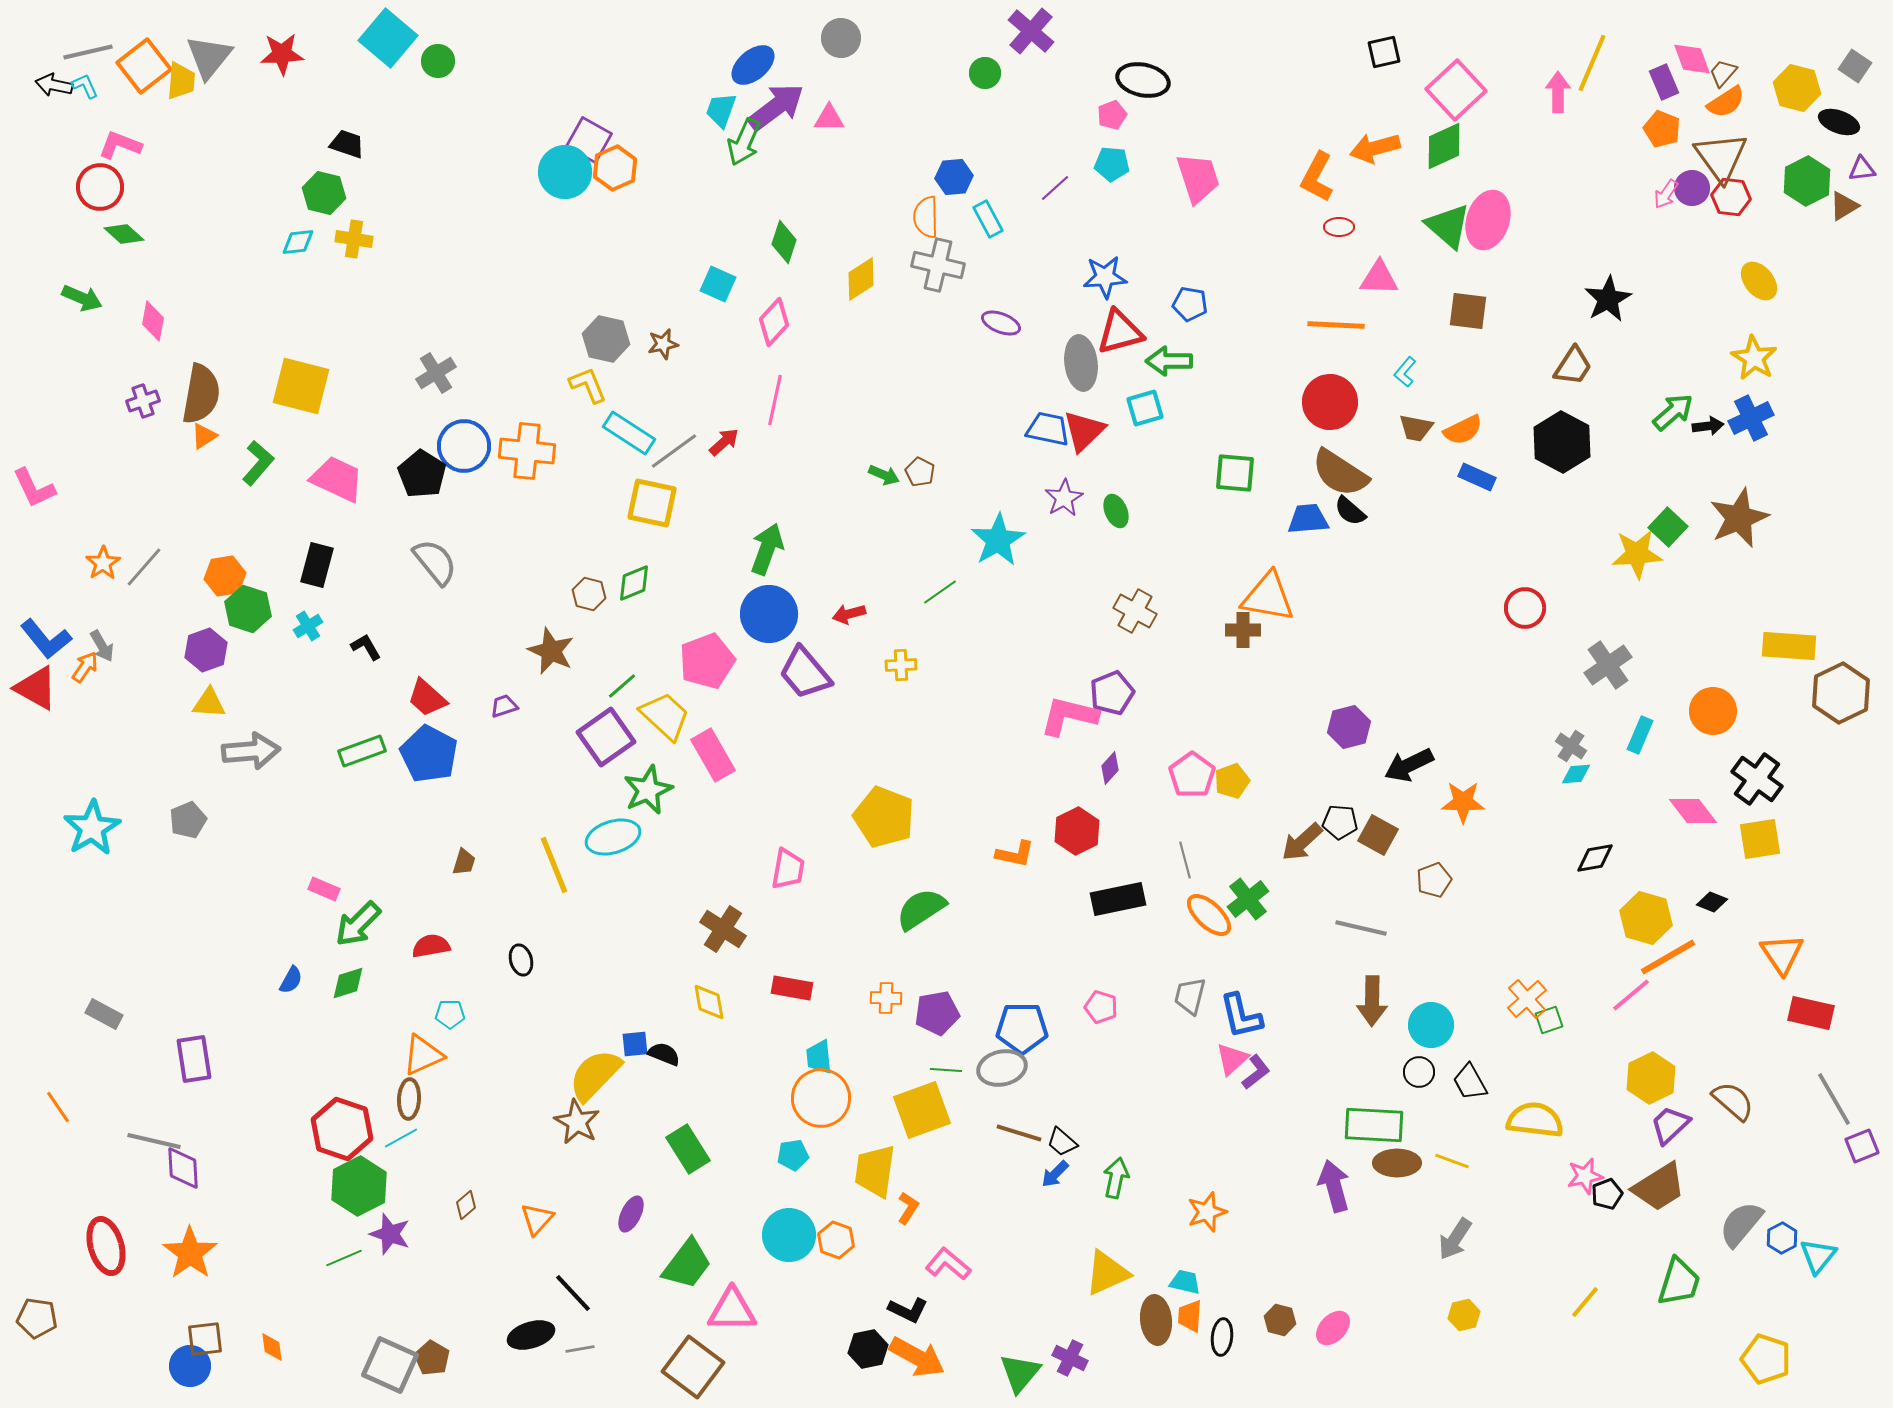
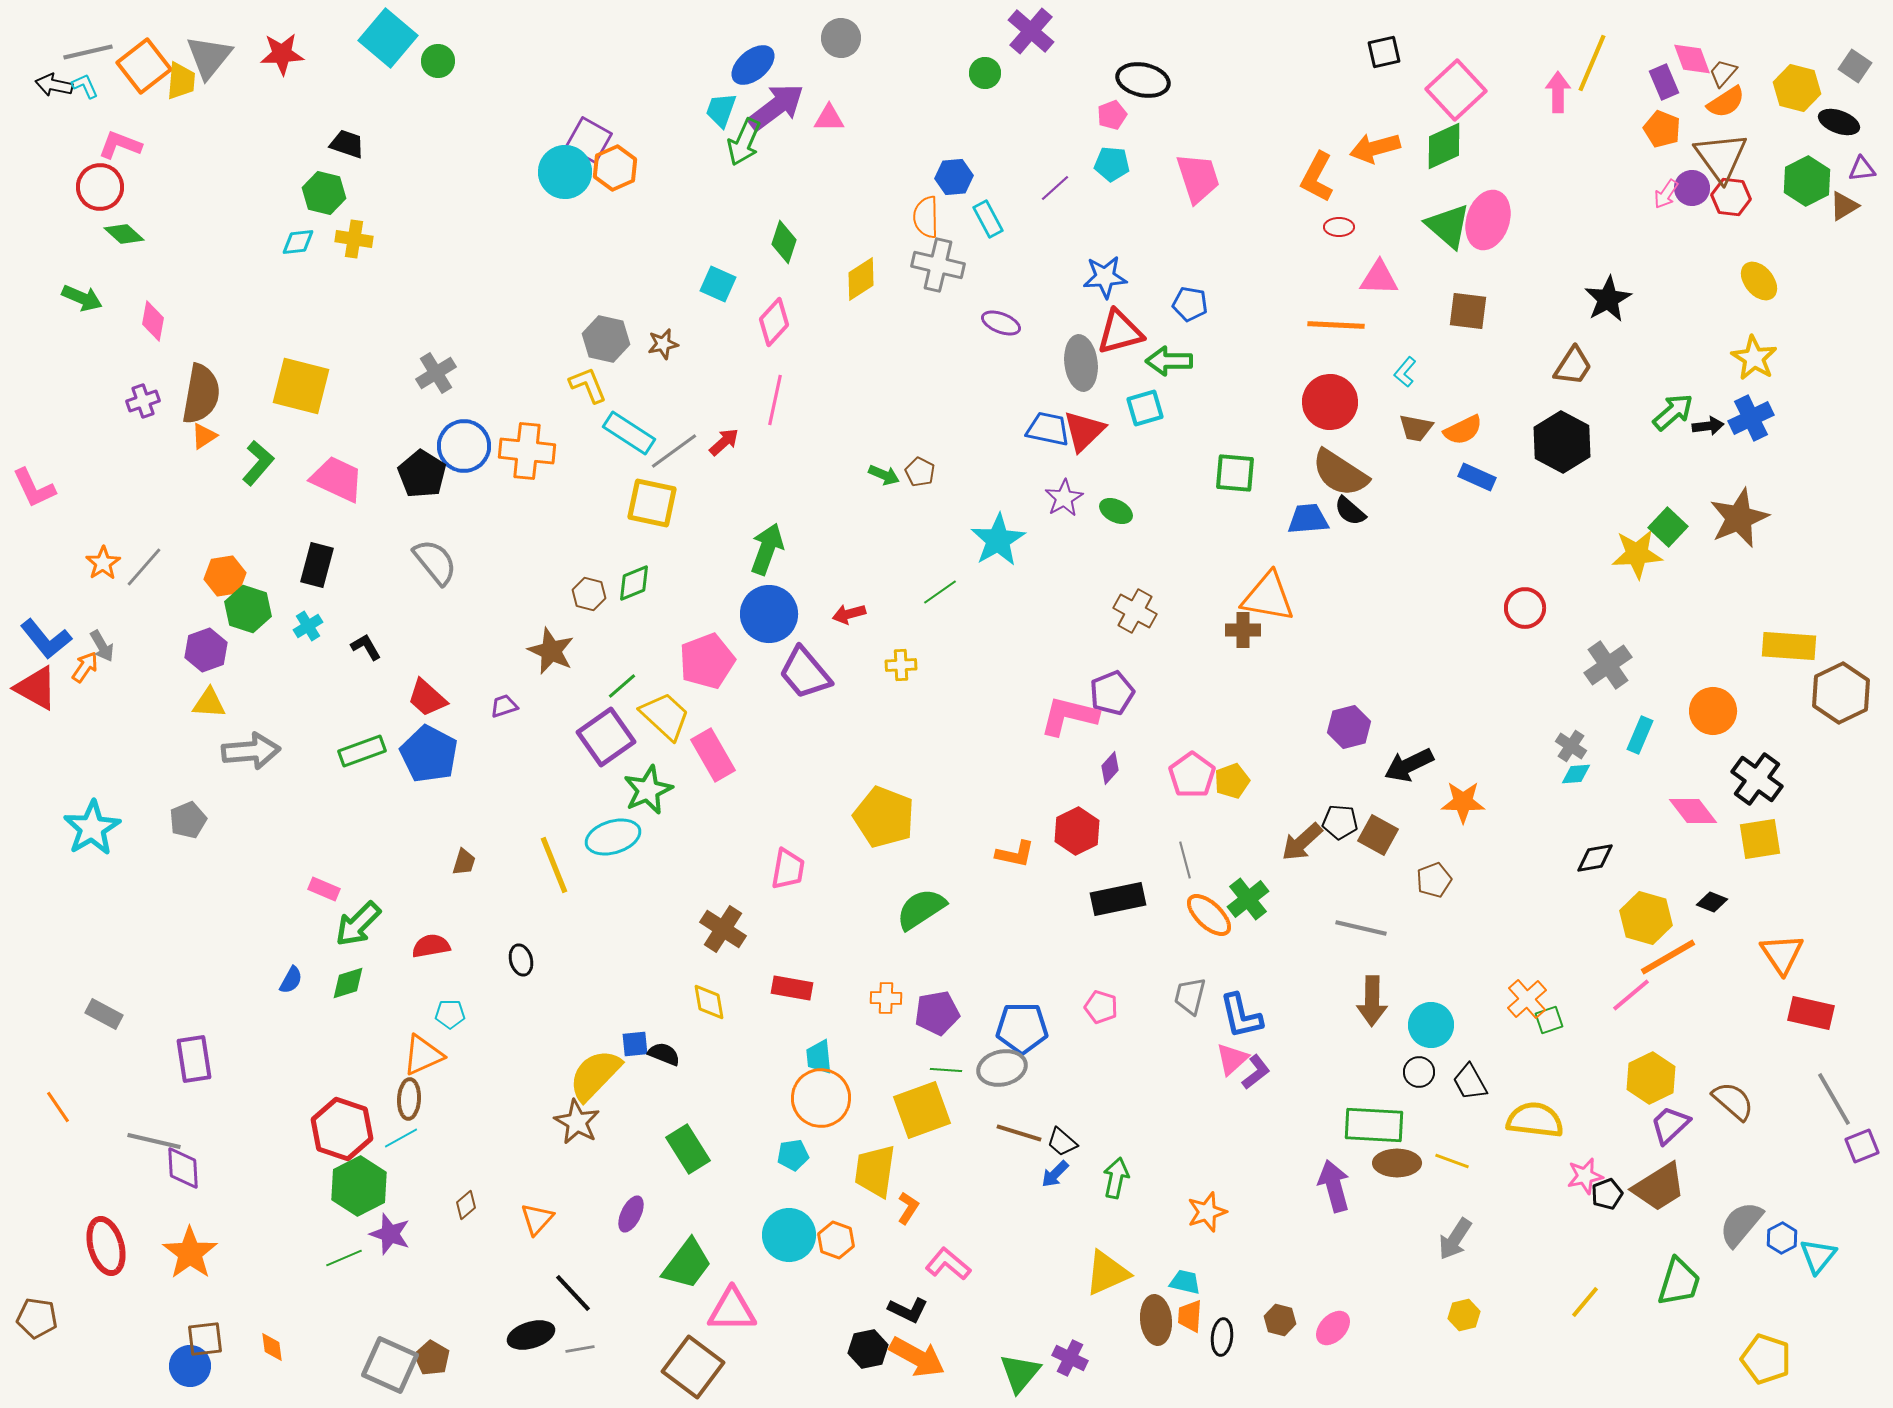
green ellipse at (1116, 511): rotated 40 degrees counterclockwise
